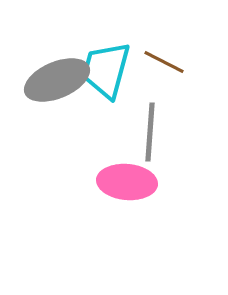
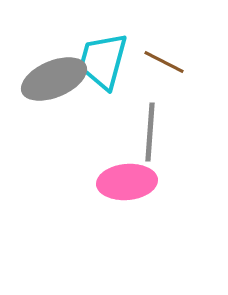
cyan trapezoid: moved 3 px left, 9 px up
gray ellipse: moved 3 px left, 1 px up
pink ellipse: rotated 10 degrees counterclockwise
